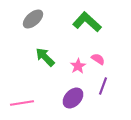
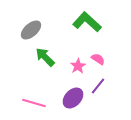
gray ellipse: moved 2 px left, 11 px down
purple line: moved 5 px left; rotated 18 degrees clockwise
pink line: moved 12 px right; rotated 25 degrees clockwise
